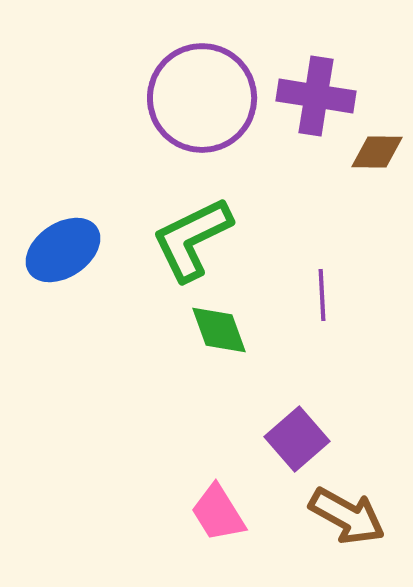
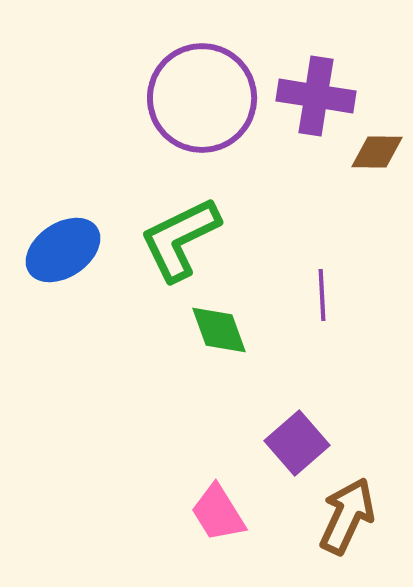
green L-shape: moved 12 px left
purple square: moved 4 px down
brown arrow: rotated 94 degrees counterclockwise
